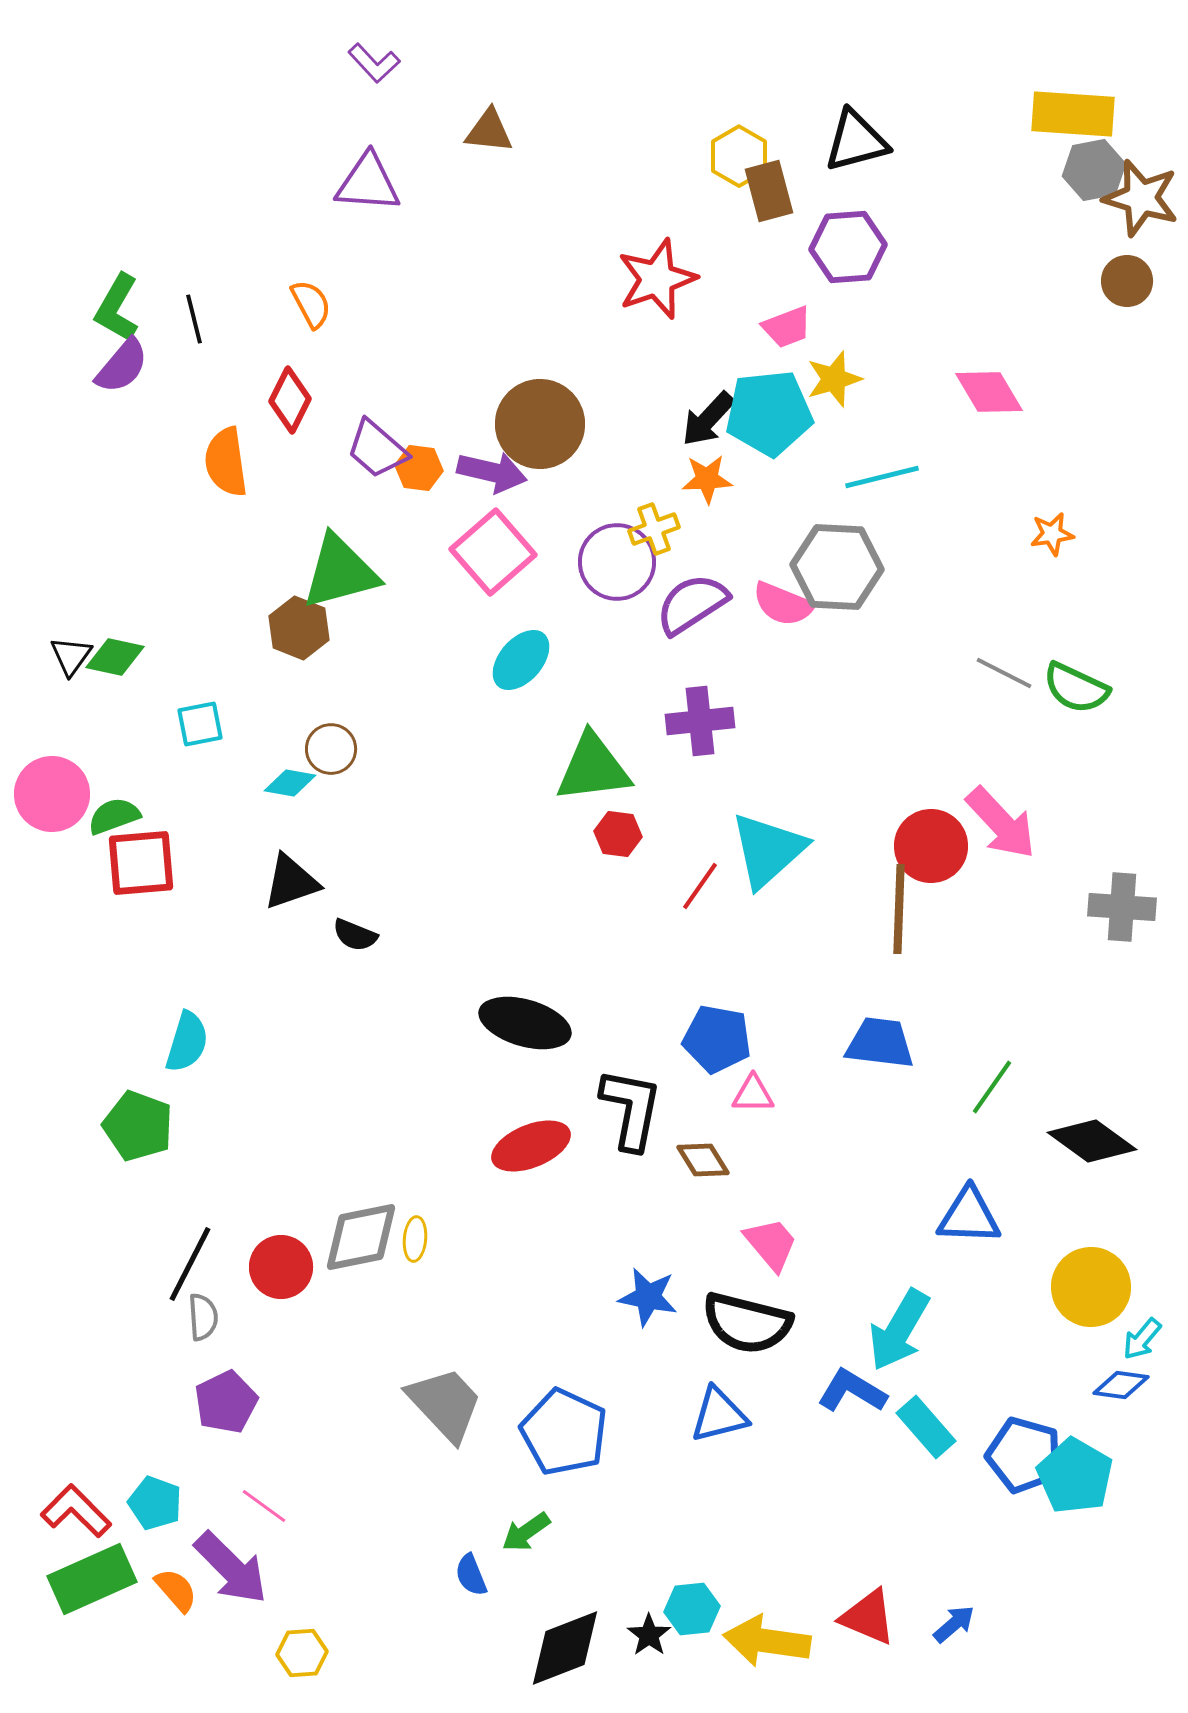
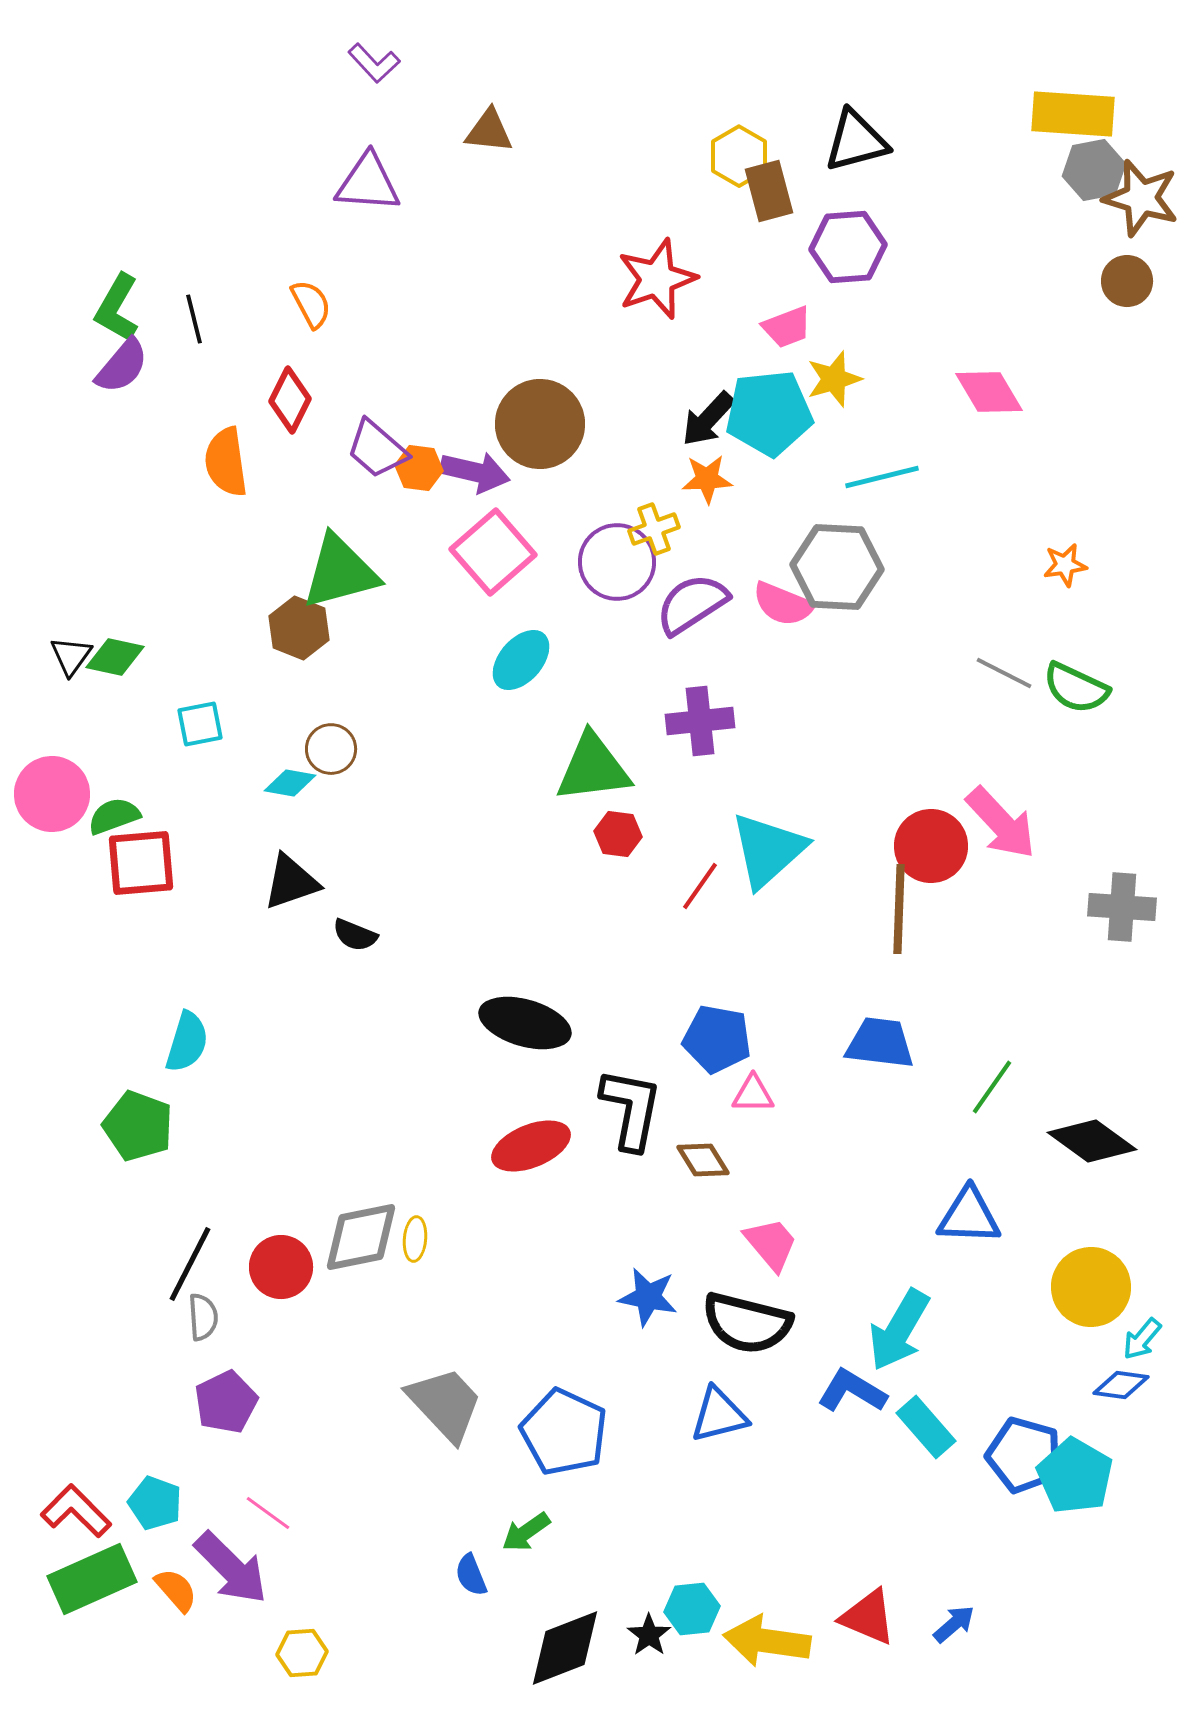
purple arrow at (492, 472): moved 17 px left
orange star at (1052, 534): moved 13 px right, 31 px down
pink line at (264, 1506): moved 4 px right, 7 px down
